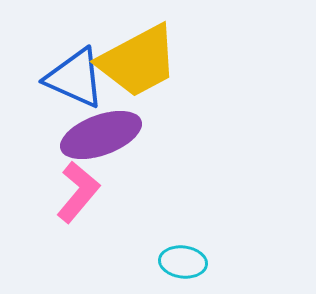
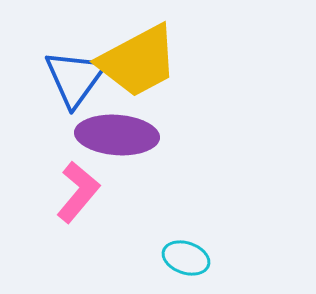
blue triangle: rotated 42 degrees clockwise
purple ellipse: moved 16 px right; rotated 24 degrees clockwise
cyan ellipse: moved 3 px right, 4 px up; rotated 12 degrees clockwise
